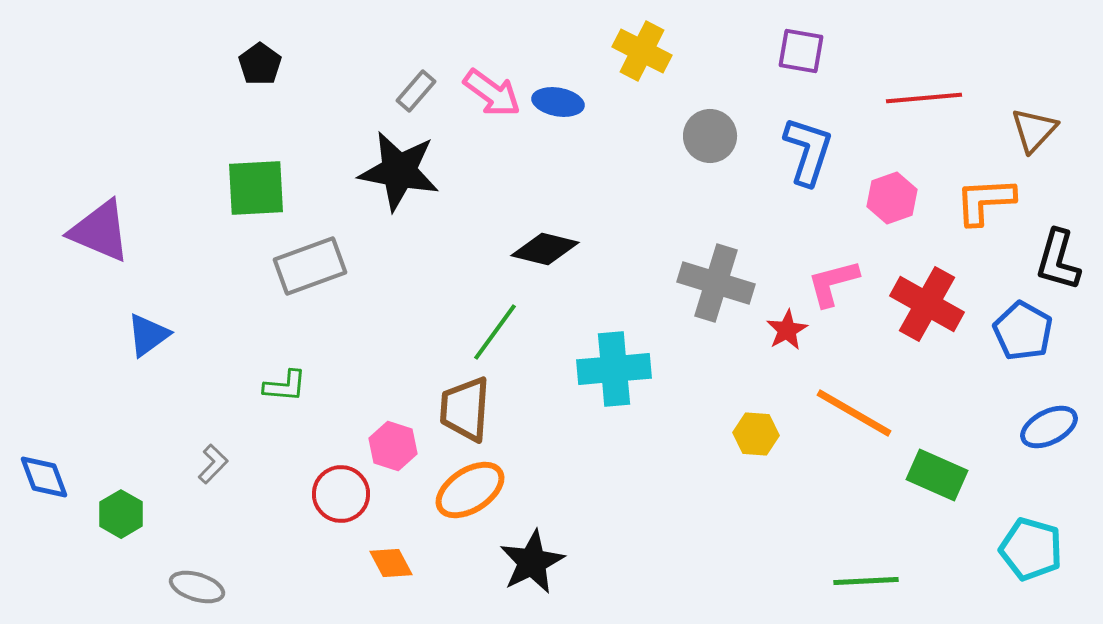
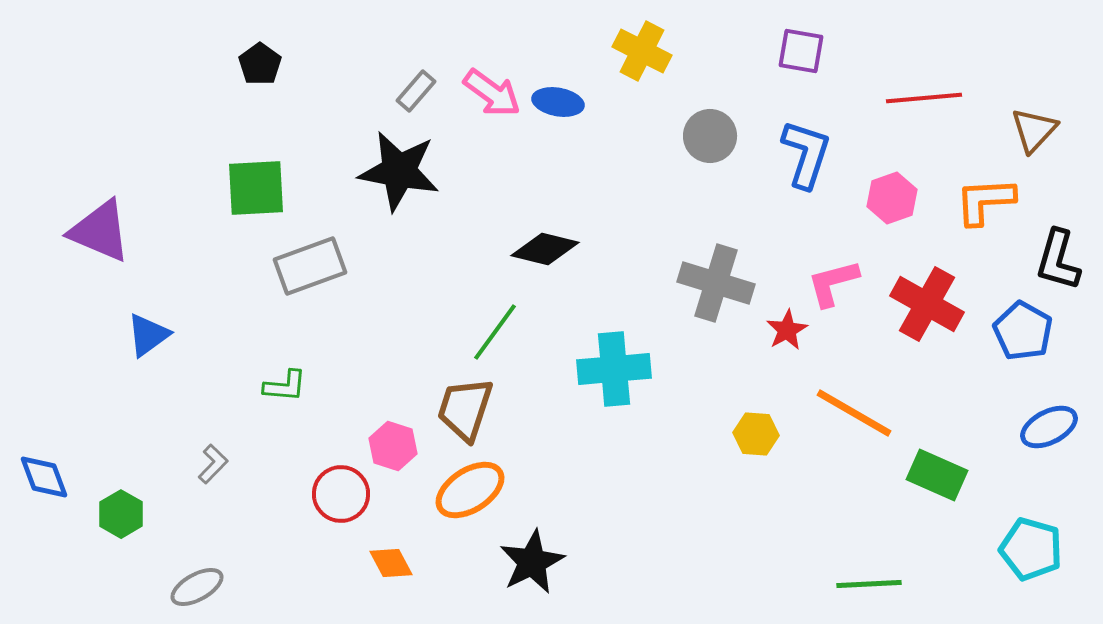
blue L-shape at (808, 151): moved 2 px left, 3 px down
brown trapezoid at (465, 409): rotated 14 degrees clockwise
green line at (866, 581): moved 3 px right, 3 px down
gray ellipse at (197, 587): rotated 46 degrees counterclockwise
